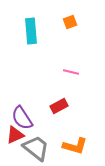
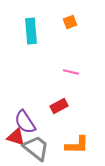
purple semicircle: moved 3 px right, 4 px down
red triangle: moved 1 px right, 2 px down; rotated 42 degrees clockwise
orange L-shape: moved 2 px right, 1 px up; rotated 15 degrees counterclockwise
